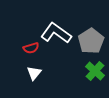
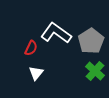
red semicircle: rotated 49 degrees counterclockwise
white triangle: moved 2 px right
